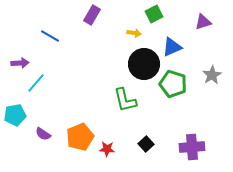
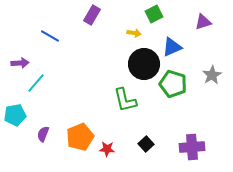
purple semicircle: rotated 77 degrees clockwise
